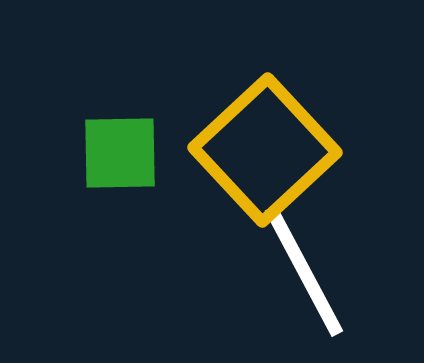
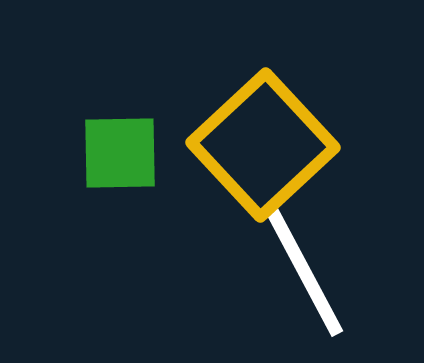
yellow square: moved 2 px left, 5 px up
